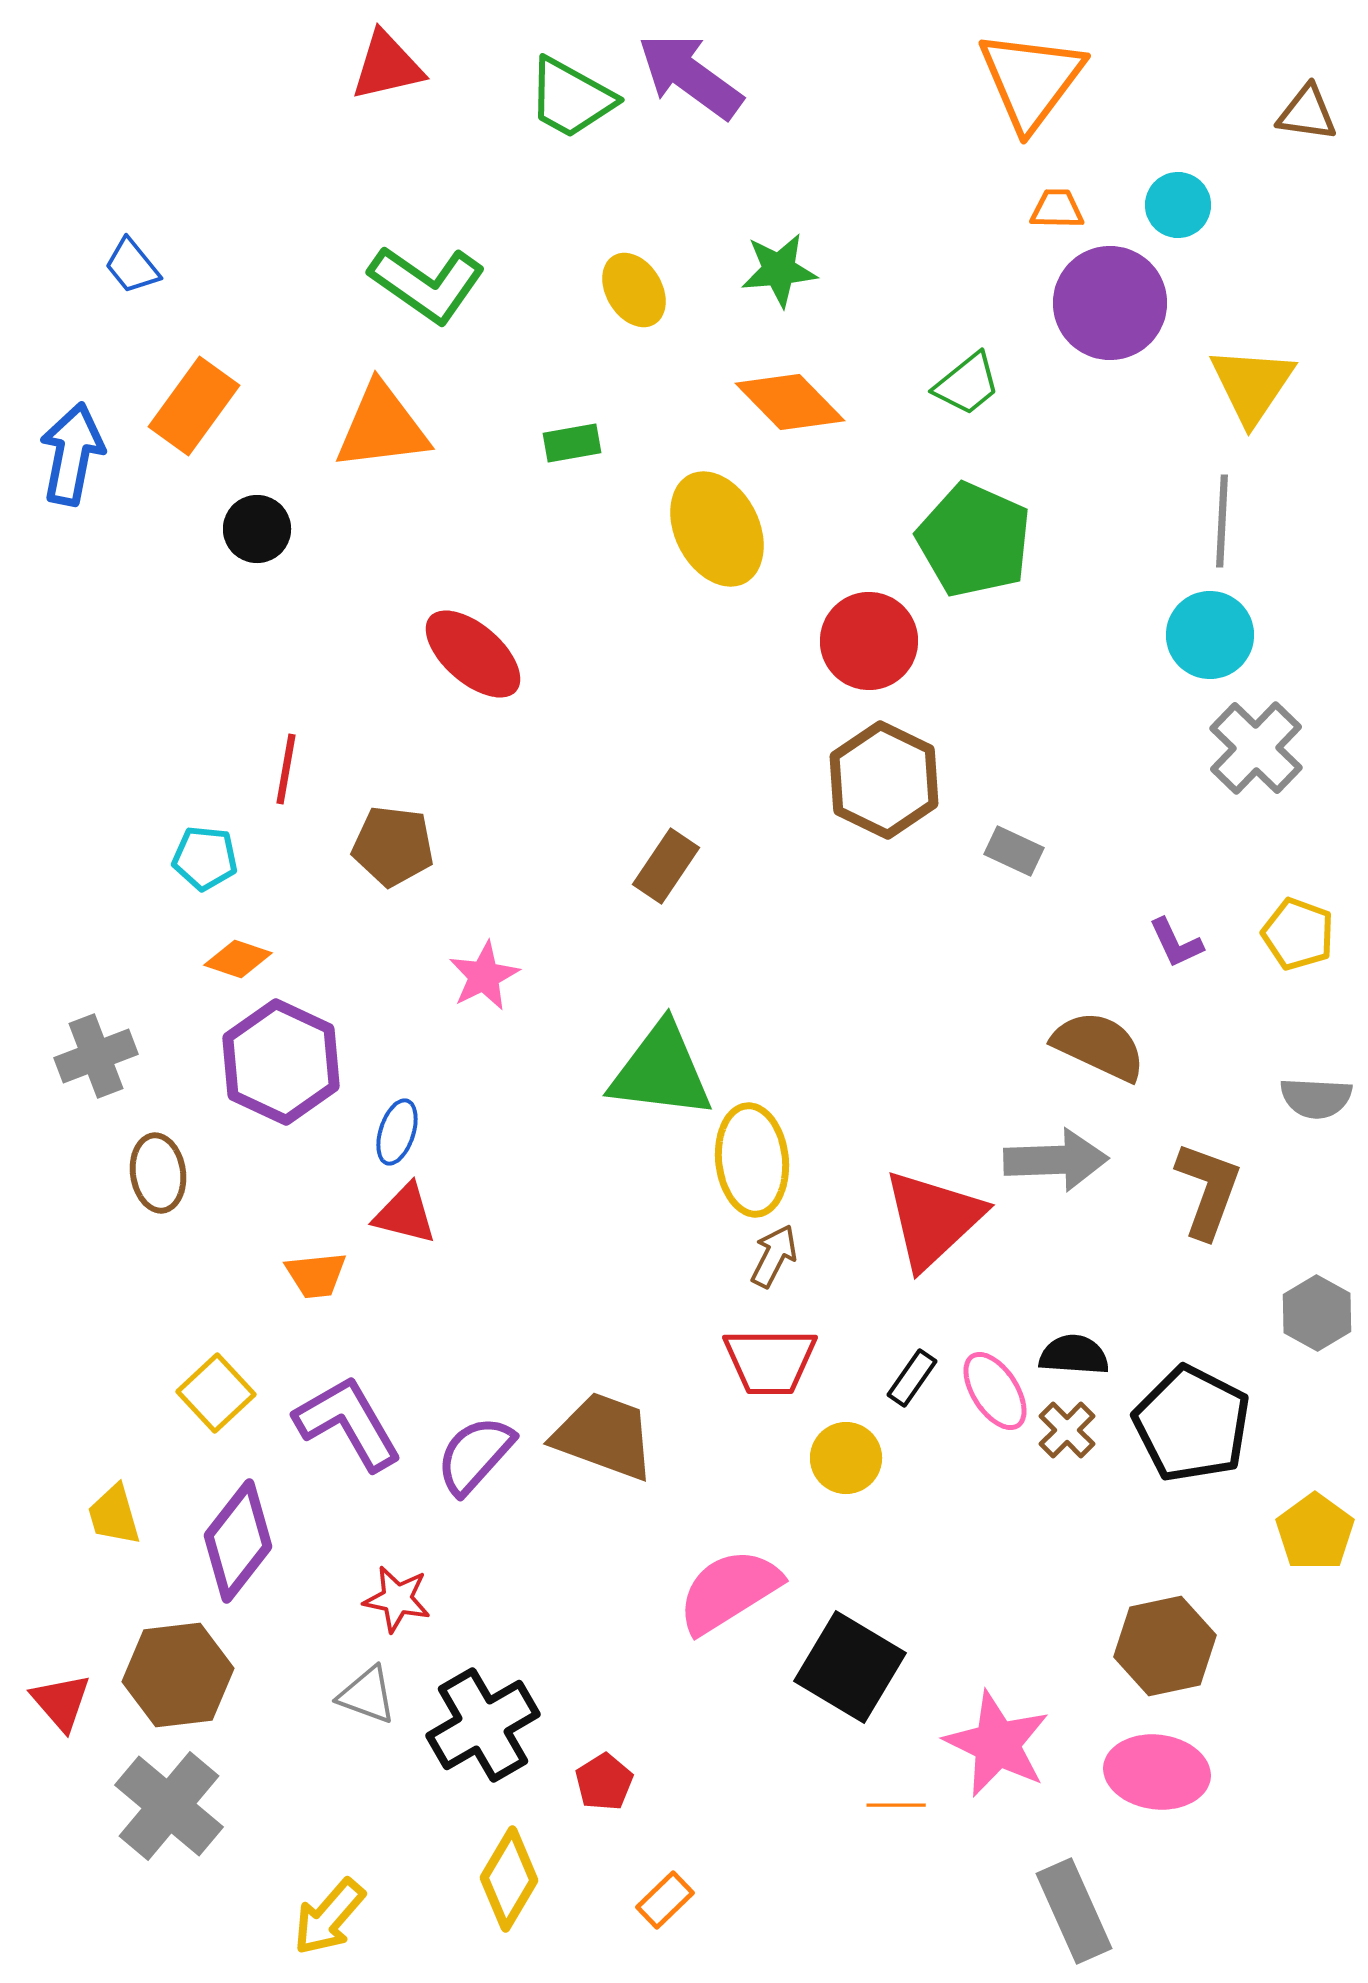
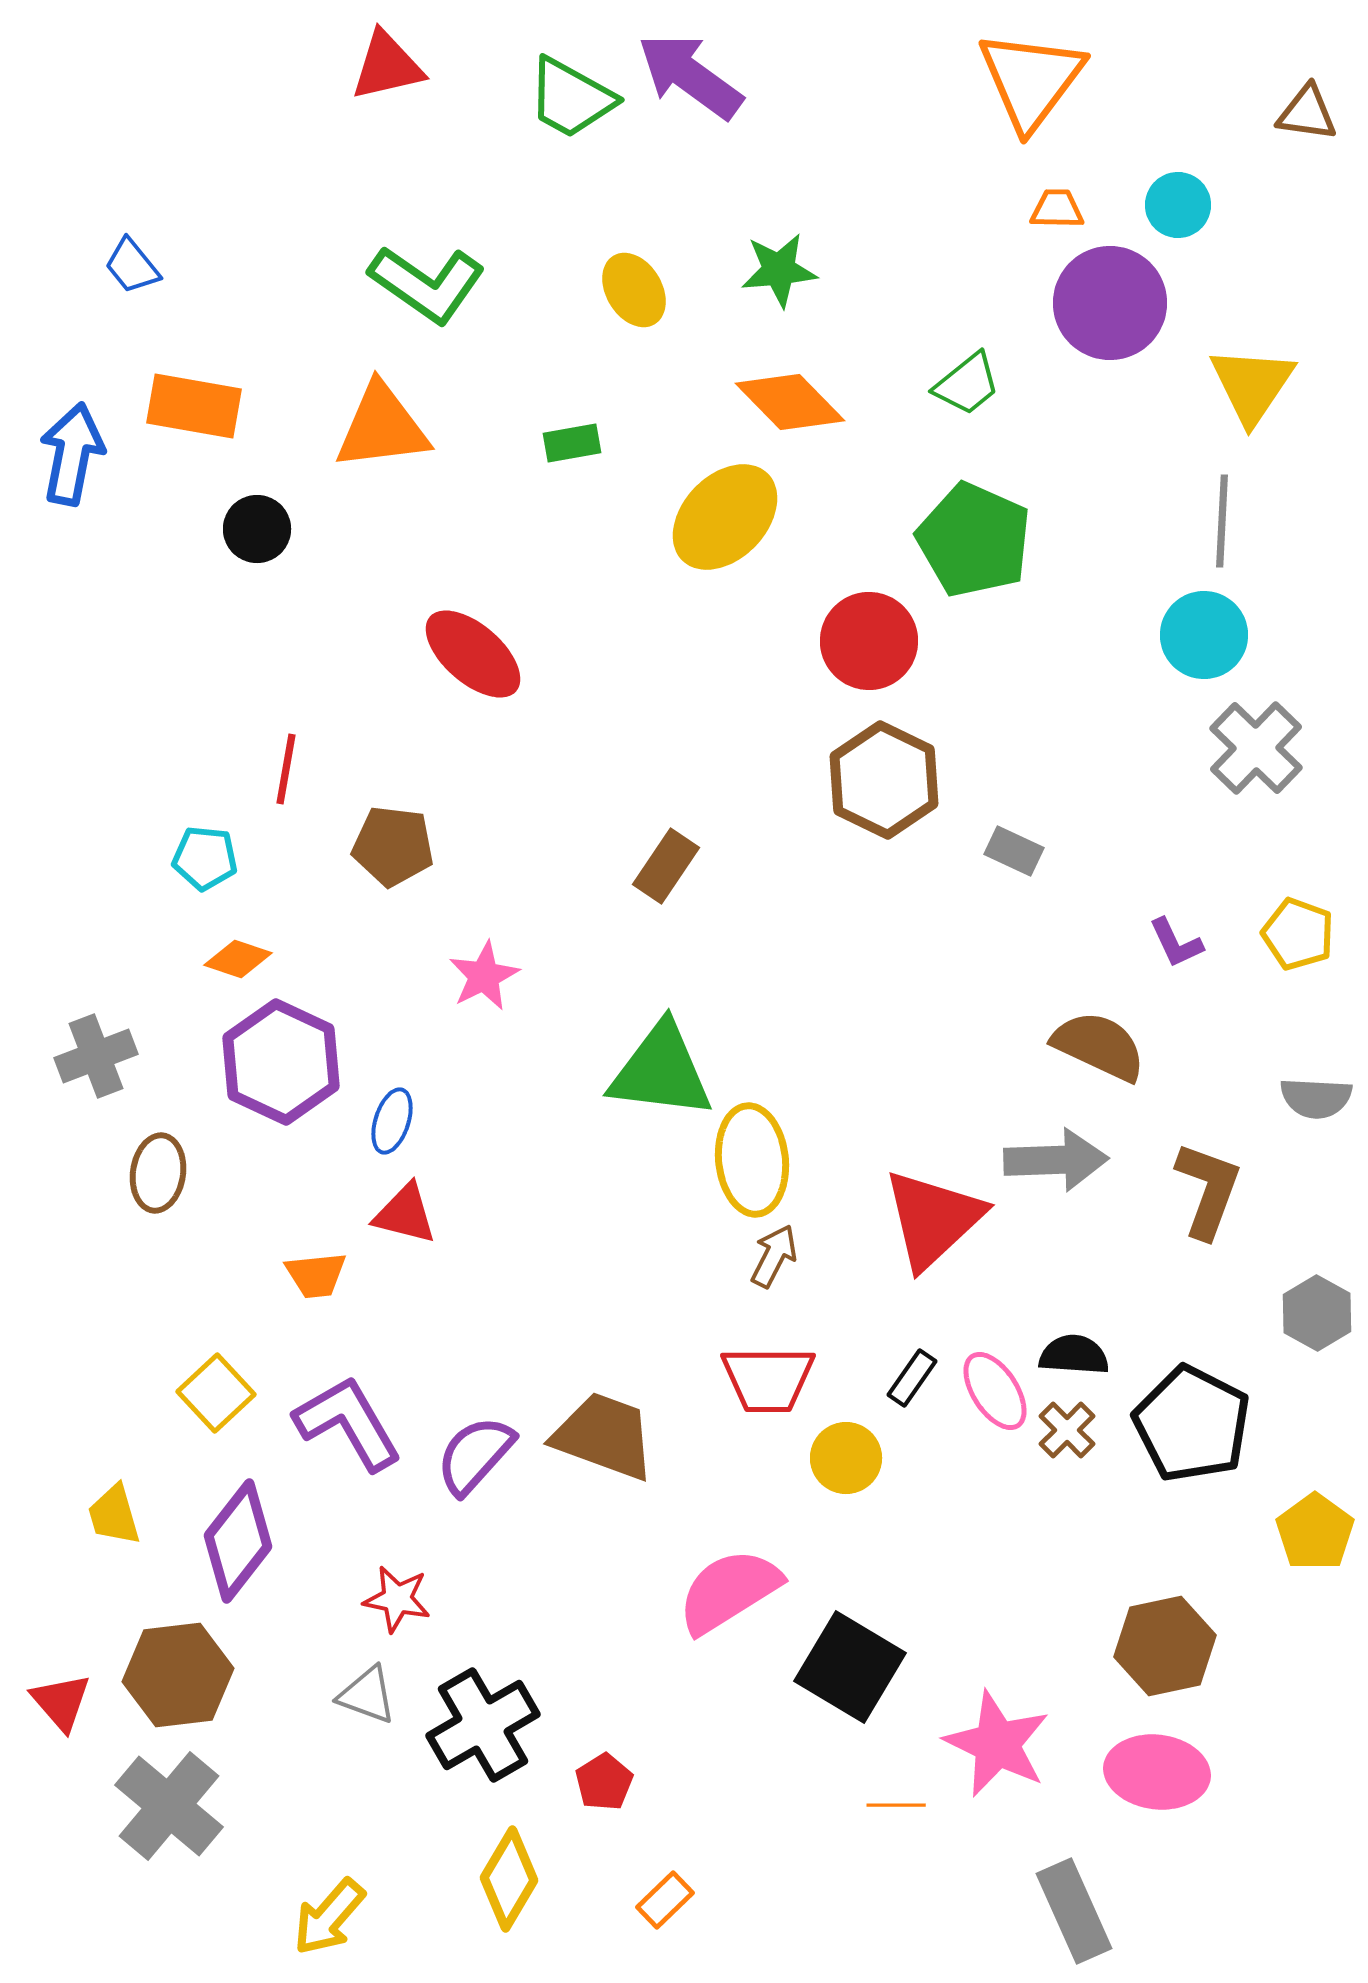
orange rectangle at (194, 406): rotated 64 degrees clockwise
yellow ellipse at (717, 529): moved 8 px right, 12 px up; rotated 71 degrees clockwise
cyan circle at (1210, 635): moved 6 px left
blue ellipse at (397, 1132): moved 5 px left, 11 px up
brown ellipse at (158, 1173): rotated 16 degrees clockwise
red trapezoid at (770, 1361): moved 2 px left, 18 px down
